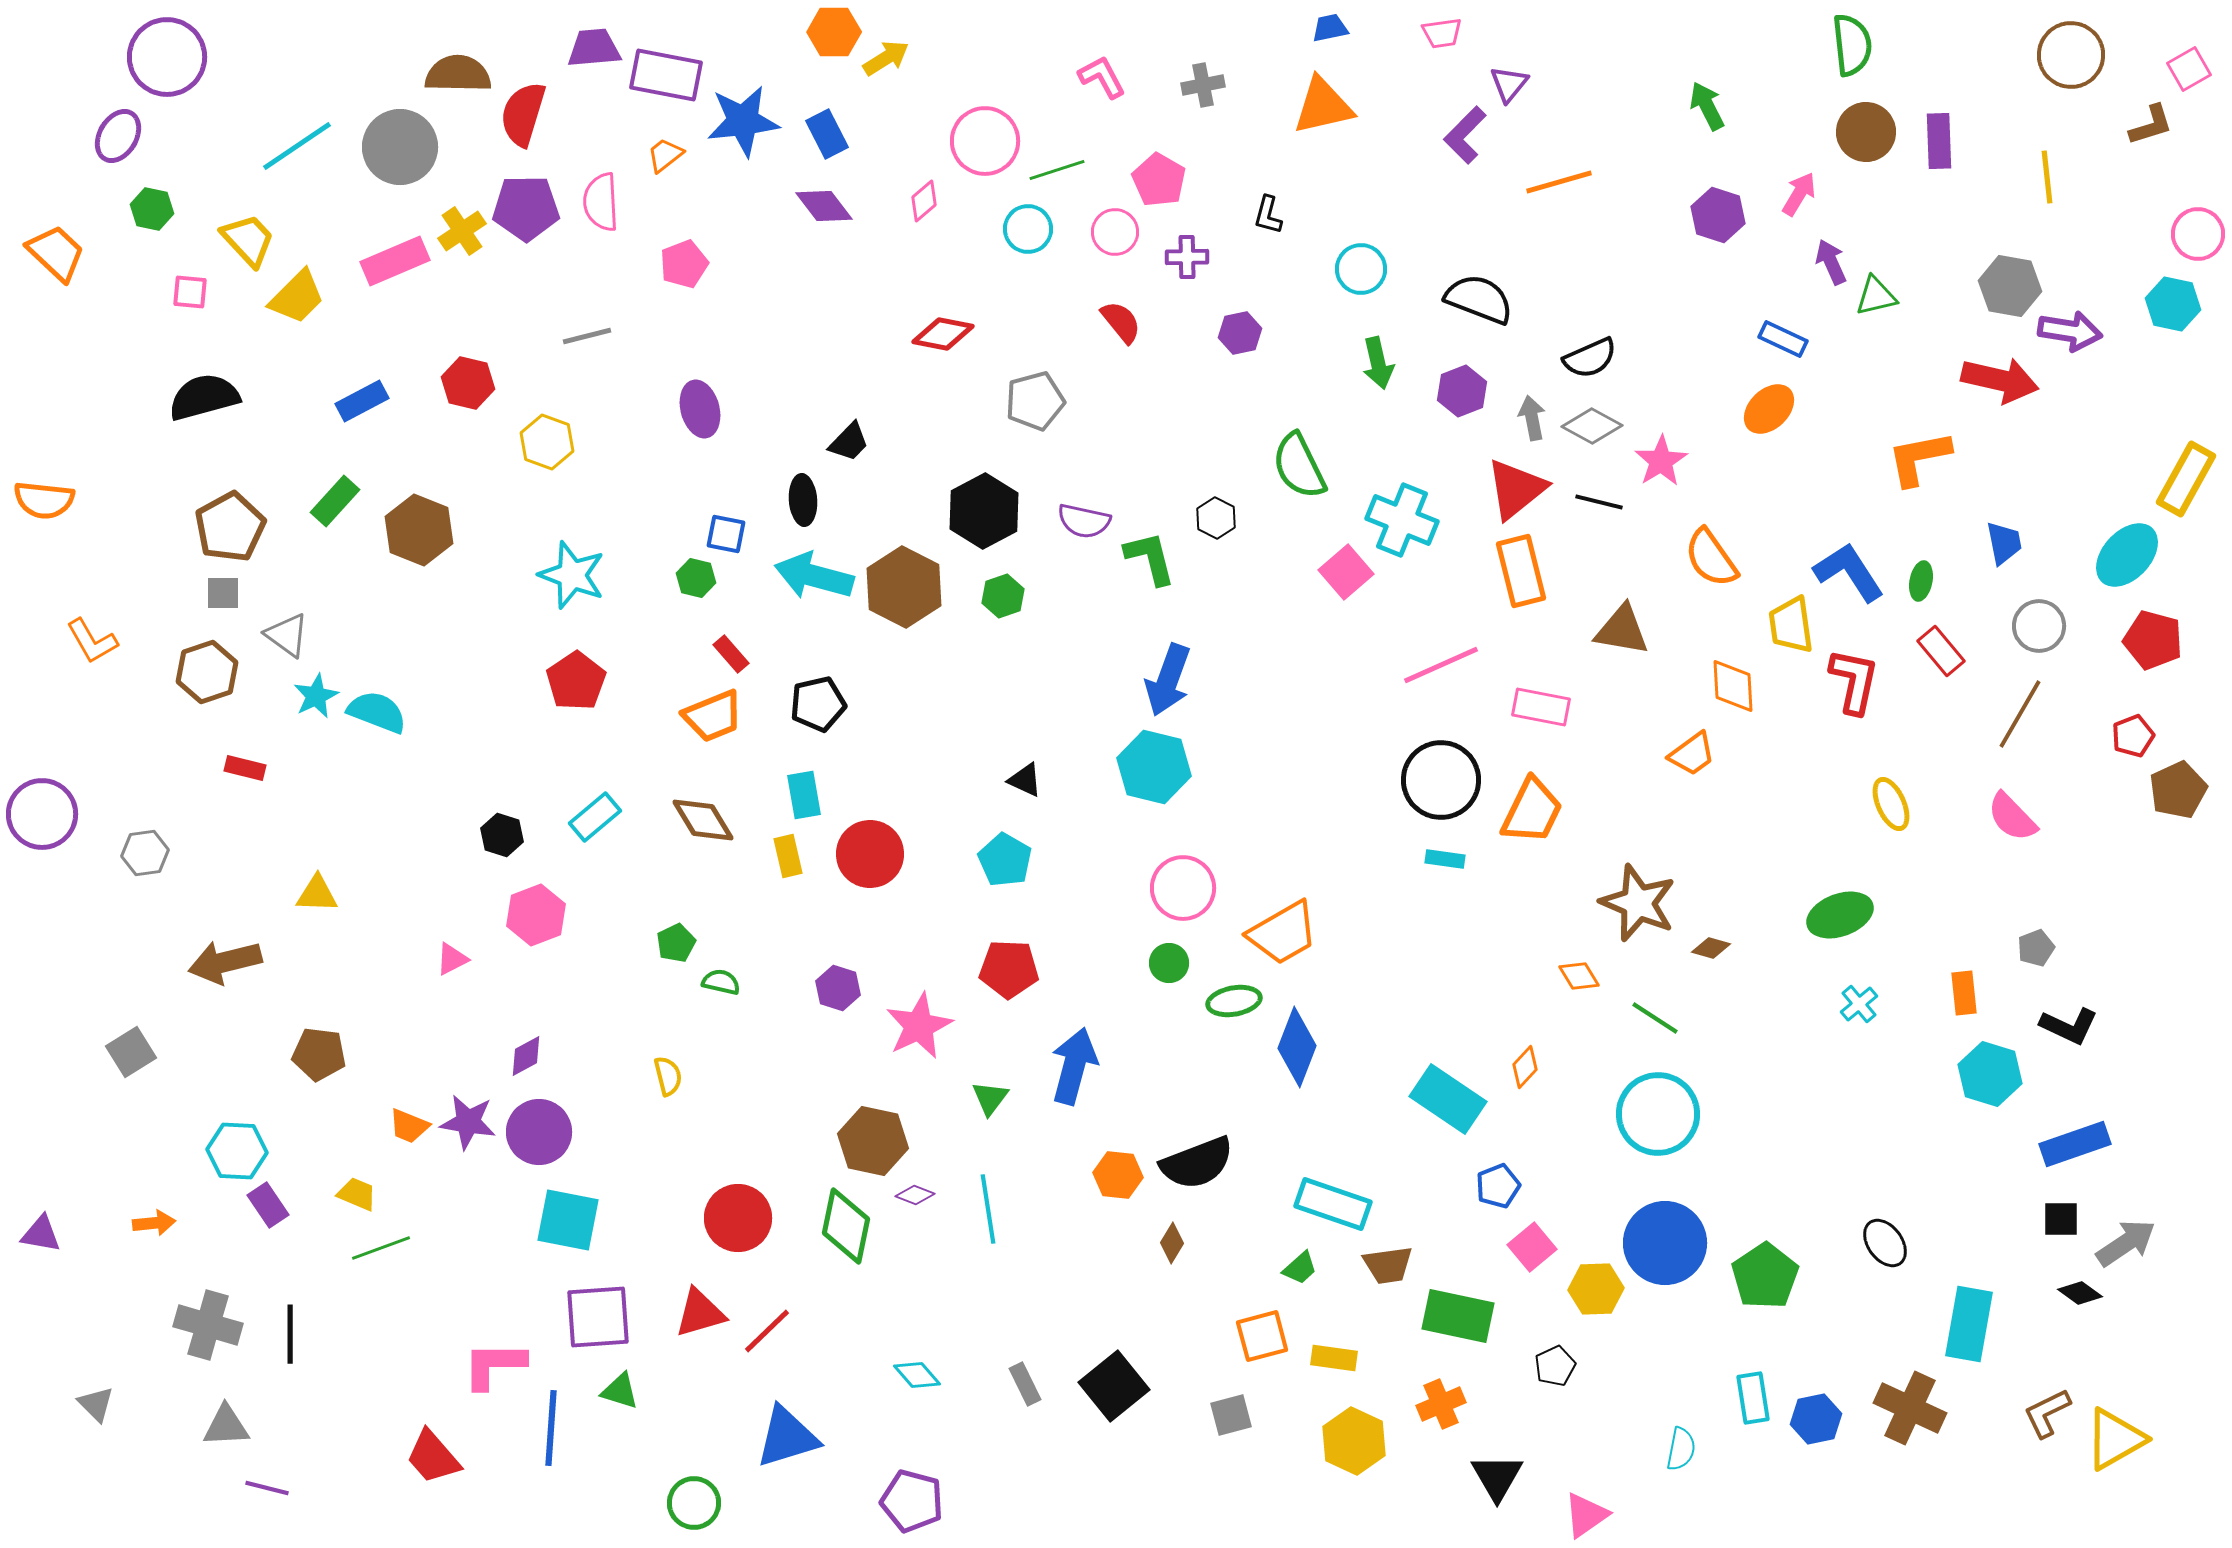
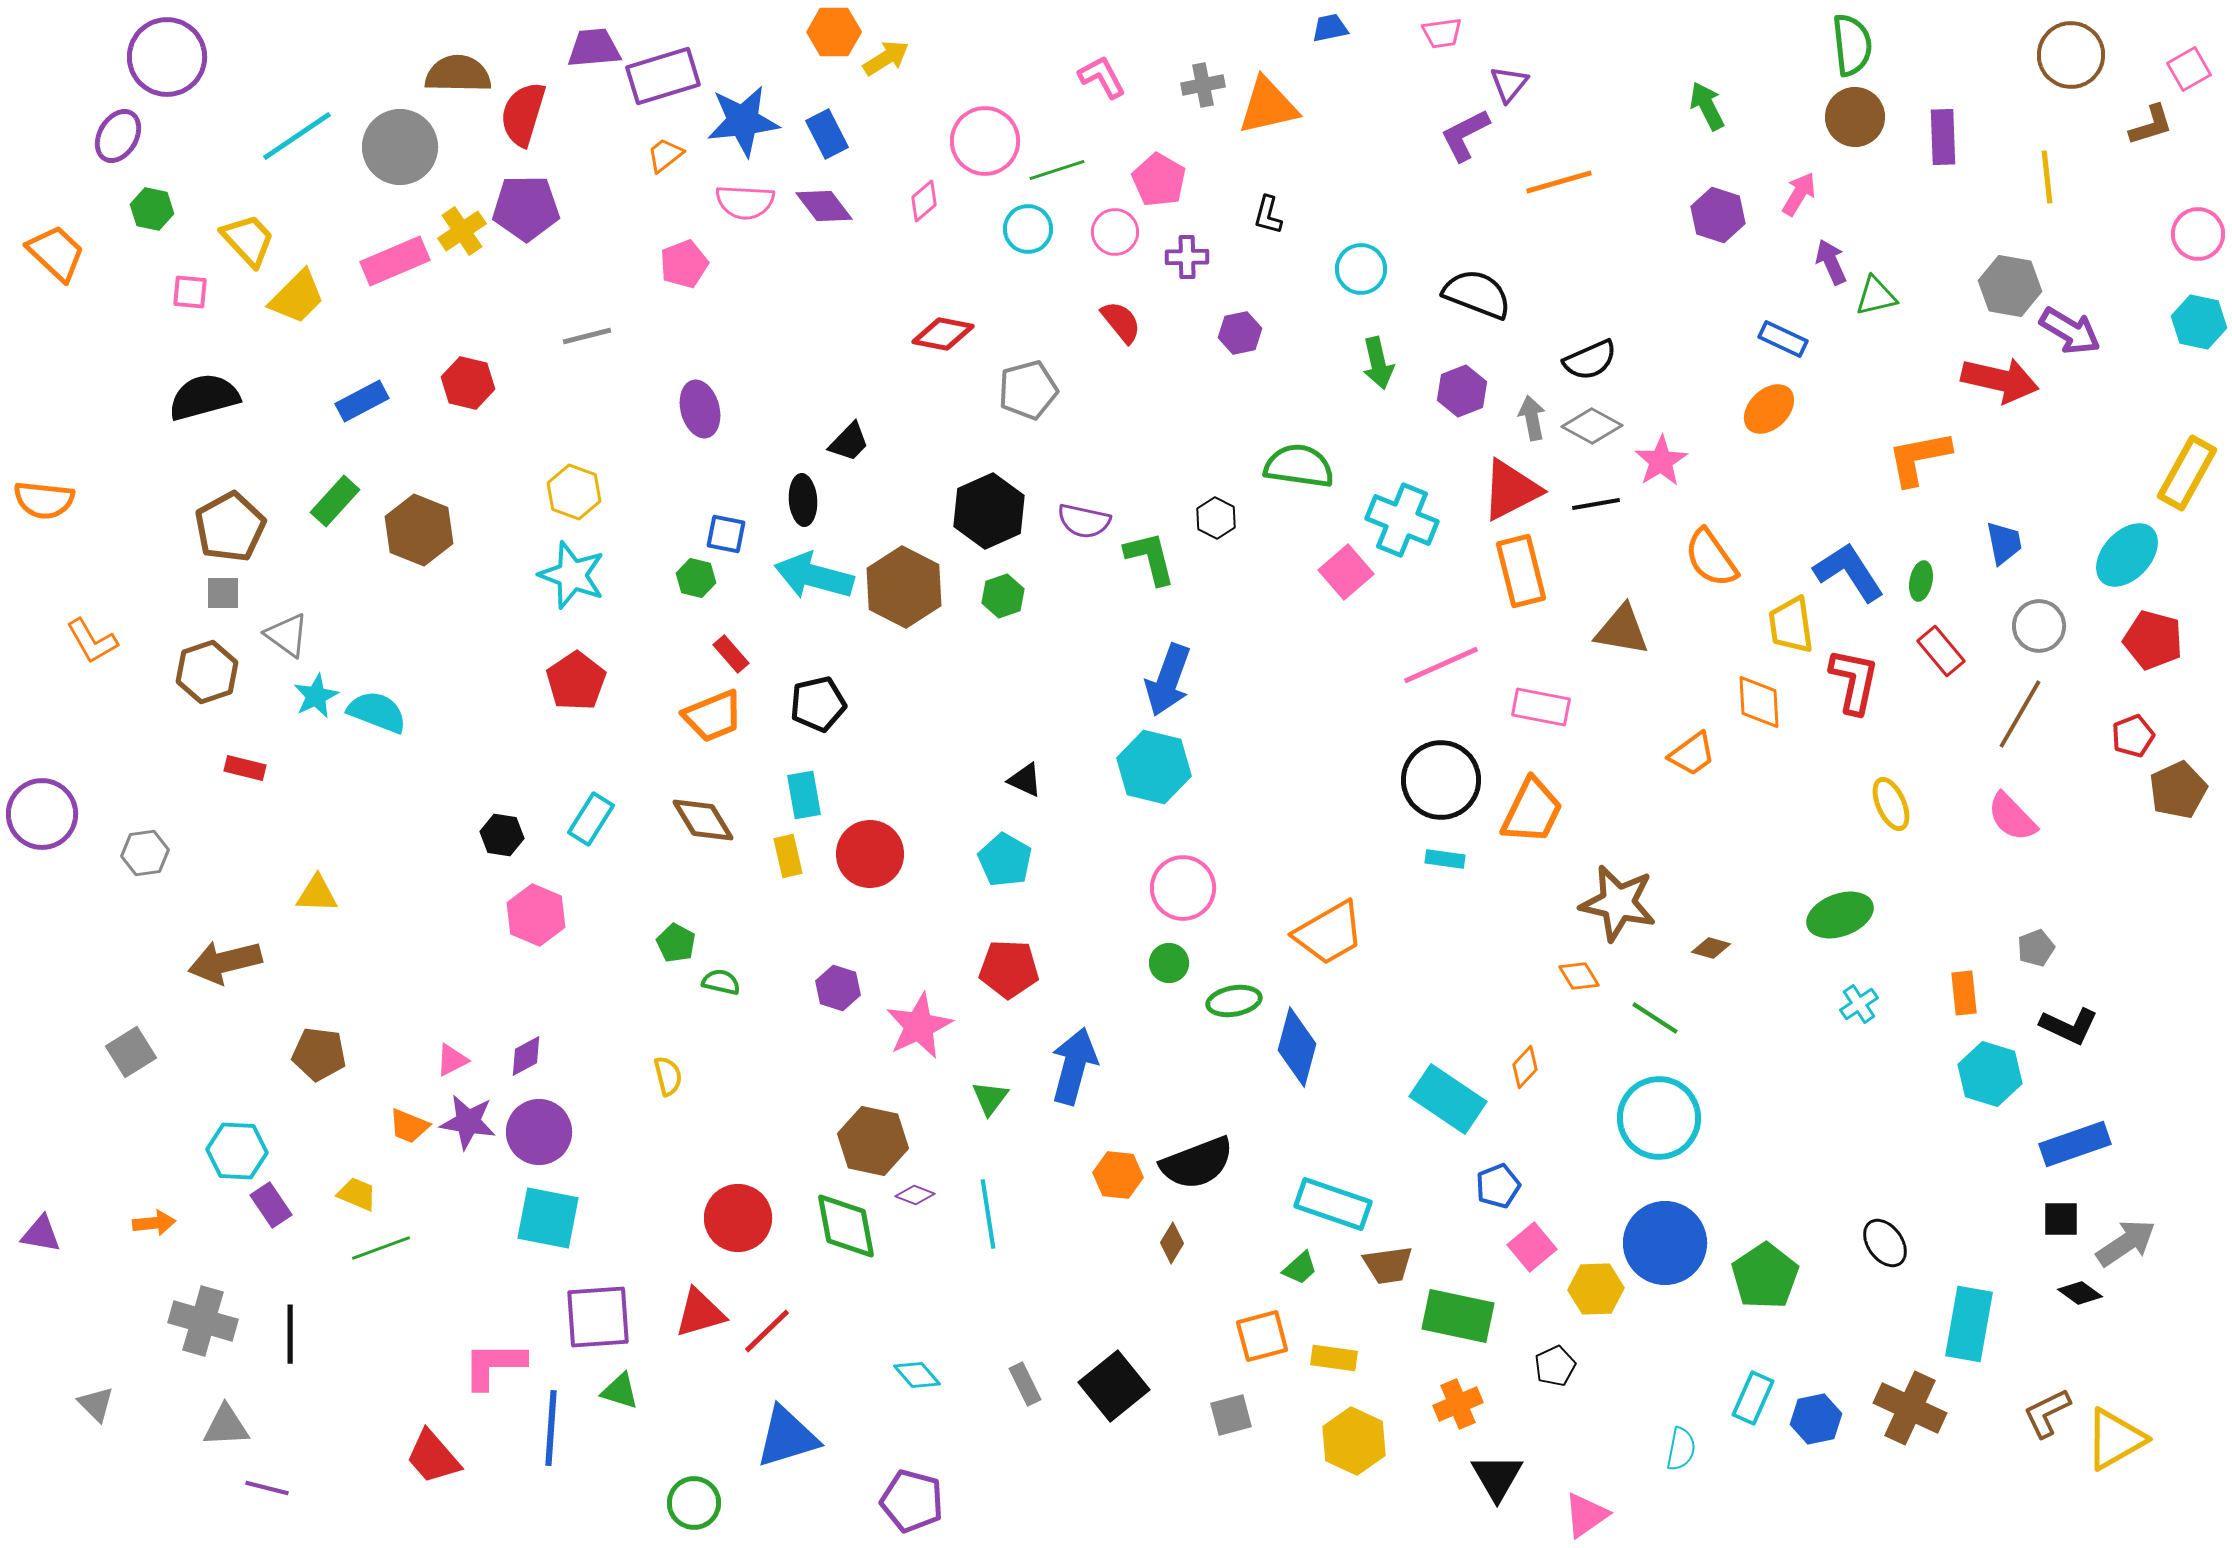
purple rectangle at (666, 75): moved 3 px left, 1 px down; rotated 28 degrees counterclockwise
orange triangle at (1323, 106): moved 55 px left
brown circle at (1866, 132): moved 11 px left, 15 px up
purple L-shape at (1465, 135): rotated 18 degrees clockwise
purple rectangle at (1939, 141): moved 4 px right, 4 px up
cyan line at (297, 146): moved 10 px up
pink semicircle at (601, 202): moved 144 px right; rotated 84 degrees counterclockwise
black semicircle at (1479, 299): moved 2 px left, 5 px up
cyan hexagon at (2173, 304): moved 26 px right, 18 px down
purple arrow at (2070, 331): rotated 22 degrees clockwise
black semicircle at (1590, 358): moved 2 px down
gray pentagon at (1035, 401): moved 7 px left, 11 px up
yellow hexagon at (547, 442): moved 27 px right, 50 px down
green semicircle at (1299, 466): rotated 124 degrees clockwise
yellow rectangle at (2186, 479): moved 1 px right, 6 px up
red triangle at (1516, 489): moved 5 px left, 1 px down; rotated 12 degrees clockwise
black line at (1599, 502): moved 3 px left, 2 px down; rotated 24 degrees counterclockwise
black hexagon at (984, 511): moved 5 px right; rotated 4 degrees clockwise
orange diamond at (1733, 686): moved 26 px right, 16 px down
cyan rectangle at (595, 817): moved 4 px left, 2 px down; rotated 18 degrees counterclockwise
black hexagon at (502, 835): rotated 9 degrees counterclockwise
brown star at (1638, 903): moved 20 px left; rotated 10 degrees counterclockwise
pink hexagon at (536, 915): rotated 16 degrees counterclockwise
orange trapezoid at (1283, 933): moved 46 px right
green pentagon at (676, 943): rotated 18 degrees counterclockwise
pink triangle at (452, 959): moved 101 px down
cyan cross at (1859, 1004): rotated 6 degrees clockwise
blue diamond at (1297, 1047): rotated 6 degrees counterclockwise
cyan circle at (1658, 1114): moved 1 px right, 4 px down
purple rectangle at (268, 1205): moved 3 px right
cyan line at (988, 1209): moved 5 px down
cyan square at (568, 1220): moved 20 px left, 2 px up
green diamond at (846, 1226): rotated 22 degrees counterclockwise
gray cross at (208, 1325): moved 5 px left, 4 px up
cyan rectangle at (1753, 1398): rotated 33 degrees clockwise
orange cross at (1441, 1404): moved 17 px right
